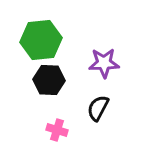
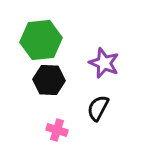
purple star: rotated 24 degrees clockwise
